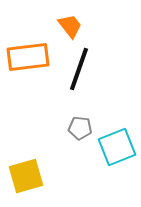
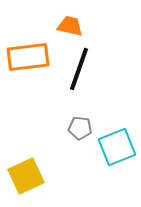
orange trapezoid: rotated 40 degrees counterclockwise
yellow square: rotated 9 degrees counterclockwise
